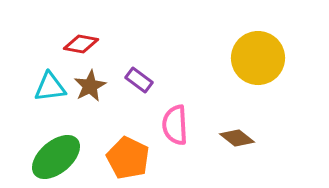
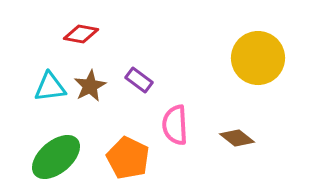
red diamond: moved 10 px up
